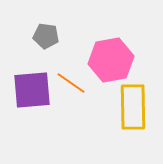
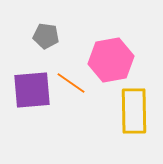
yellow rectangle: moved 1 px right, 4 px down
